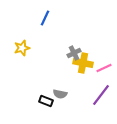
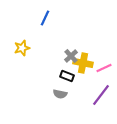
gray cross: moved 3 px left, 3 px down; rotated 16 degrees counterclockwise
black rectangle: moved 21 px right, 25 px up
